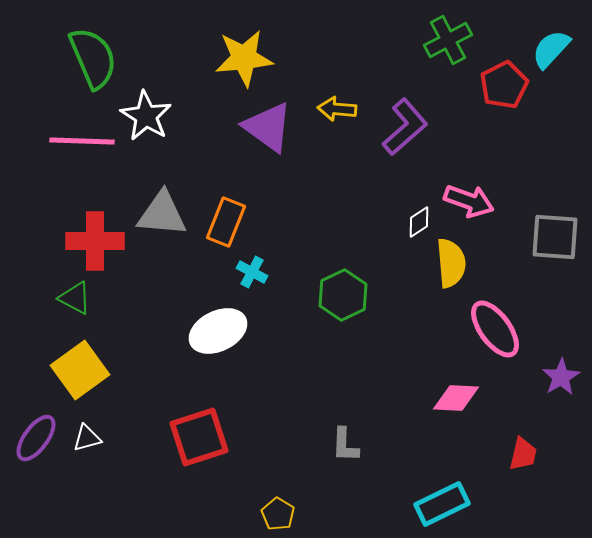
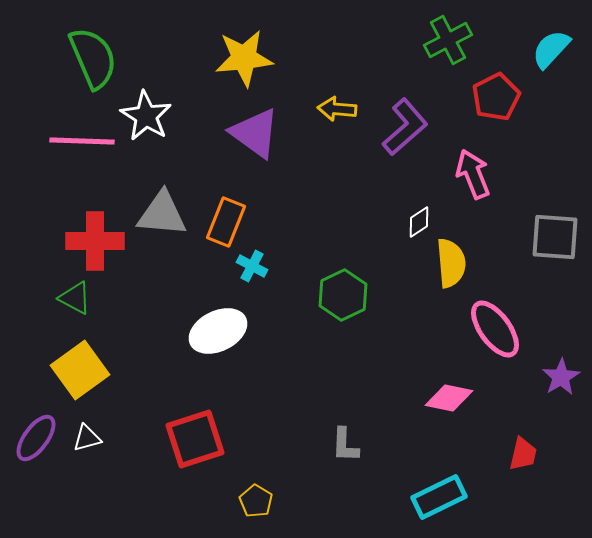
red pentagon: moved 8 px left, 12 px down
purple triangle: moved 13 px left, 6 px down
pink arrow: moved 4 px right, 27 px up; rotated 132 degrees counterclockwise
cyan cross: moved 6 px up
pink diamond: moved 7 px left; rotated 9 degrees clockwise
red square: moved 4 px left, 2 px down
cyan rectangle: moved 3 px left, 7 px up
yellow pentagon: moved 22 px left, 13 px up
